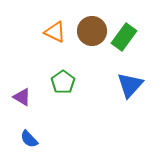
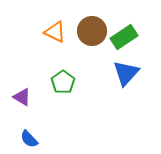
green rectangle: rotated 20 degrees clockwise
blue triangle: moved 4 px left, 12 px up
